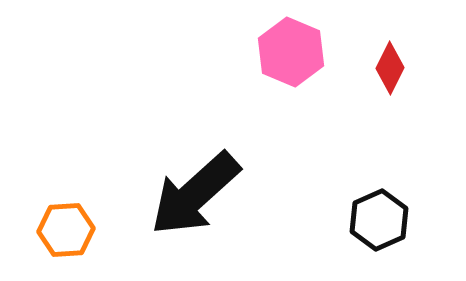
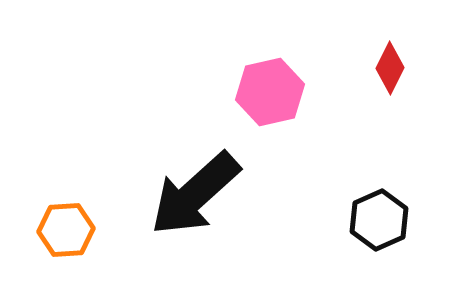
pink hexagon: moved 21 px left, 40 px down; rotated 24 degrees clockwise
